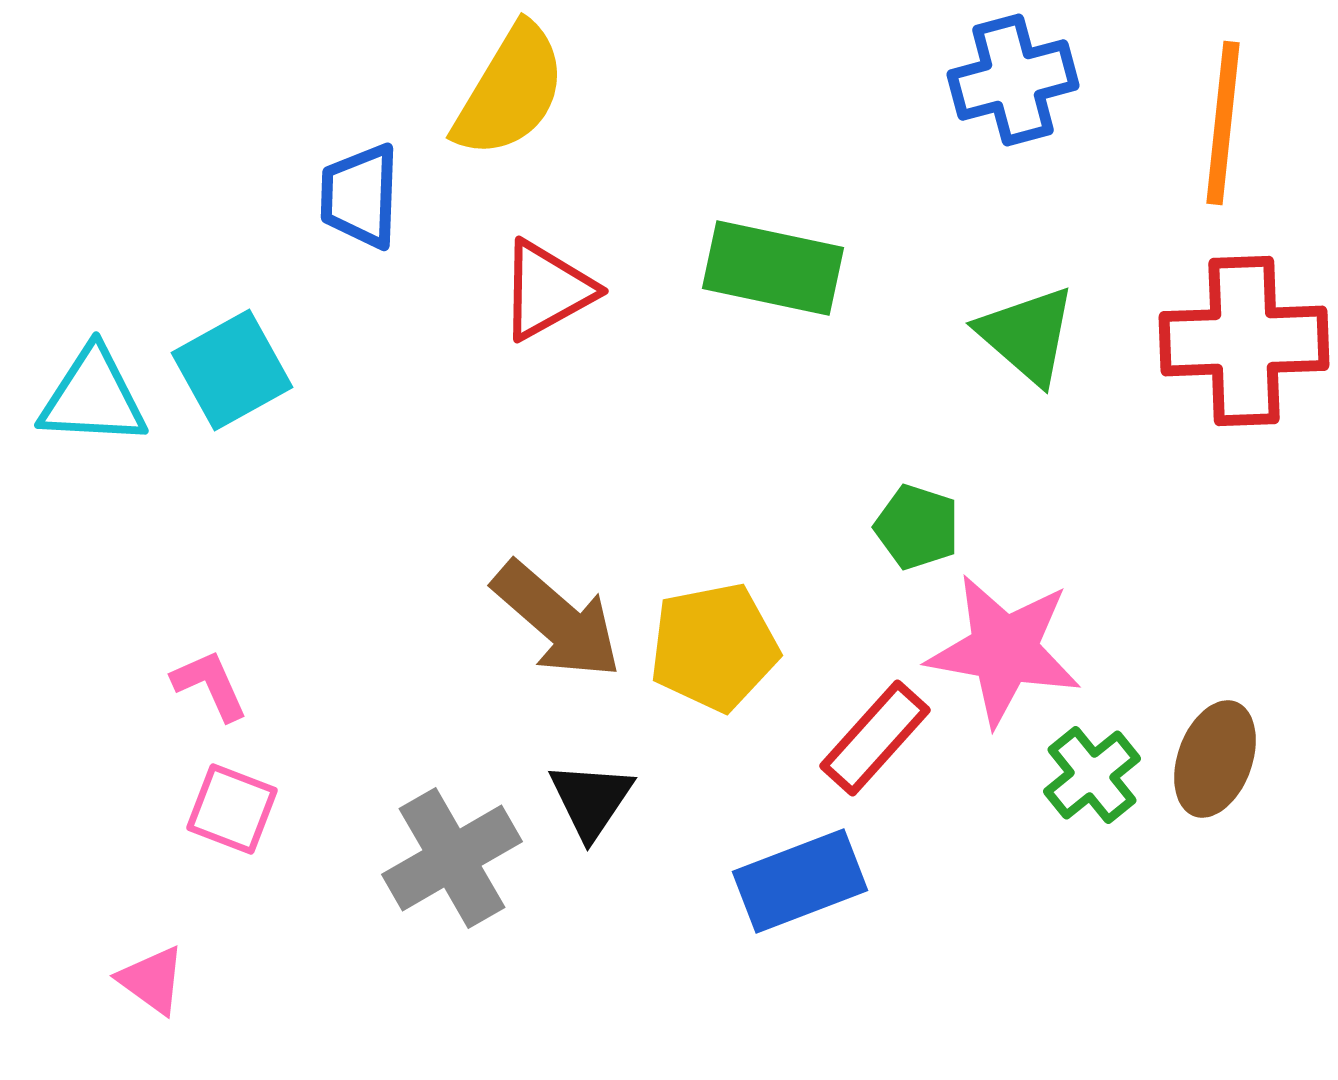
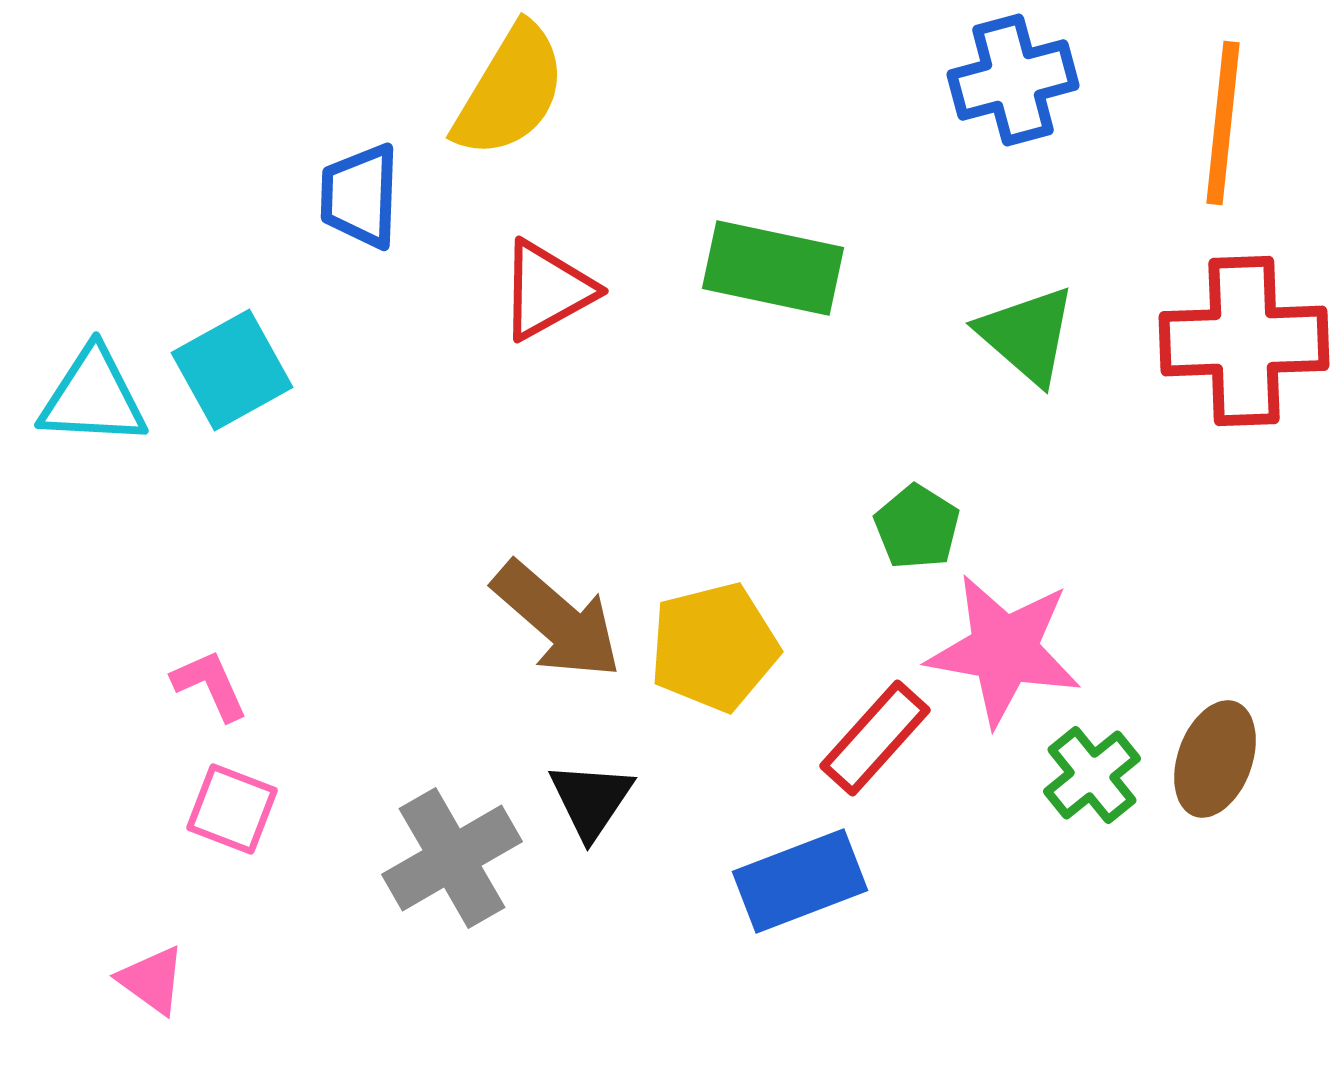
green pentagon: rotated 14 degrees clockwise
yellow pentagon: rotated 3 degrees counterclockwise
